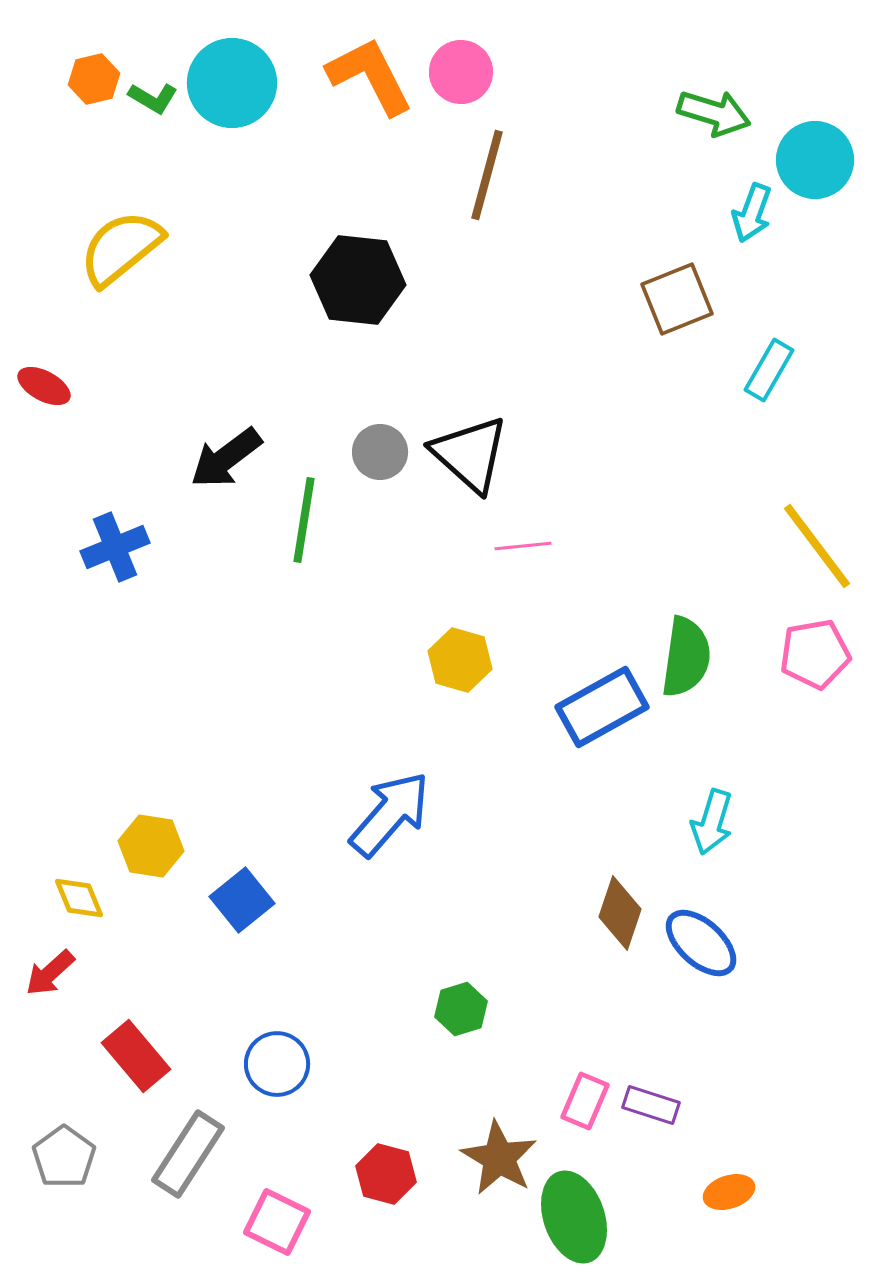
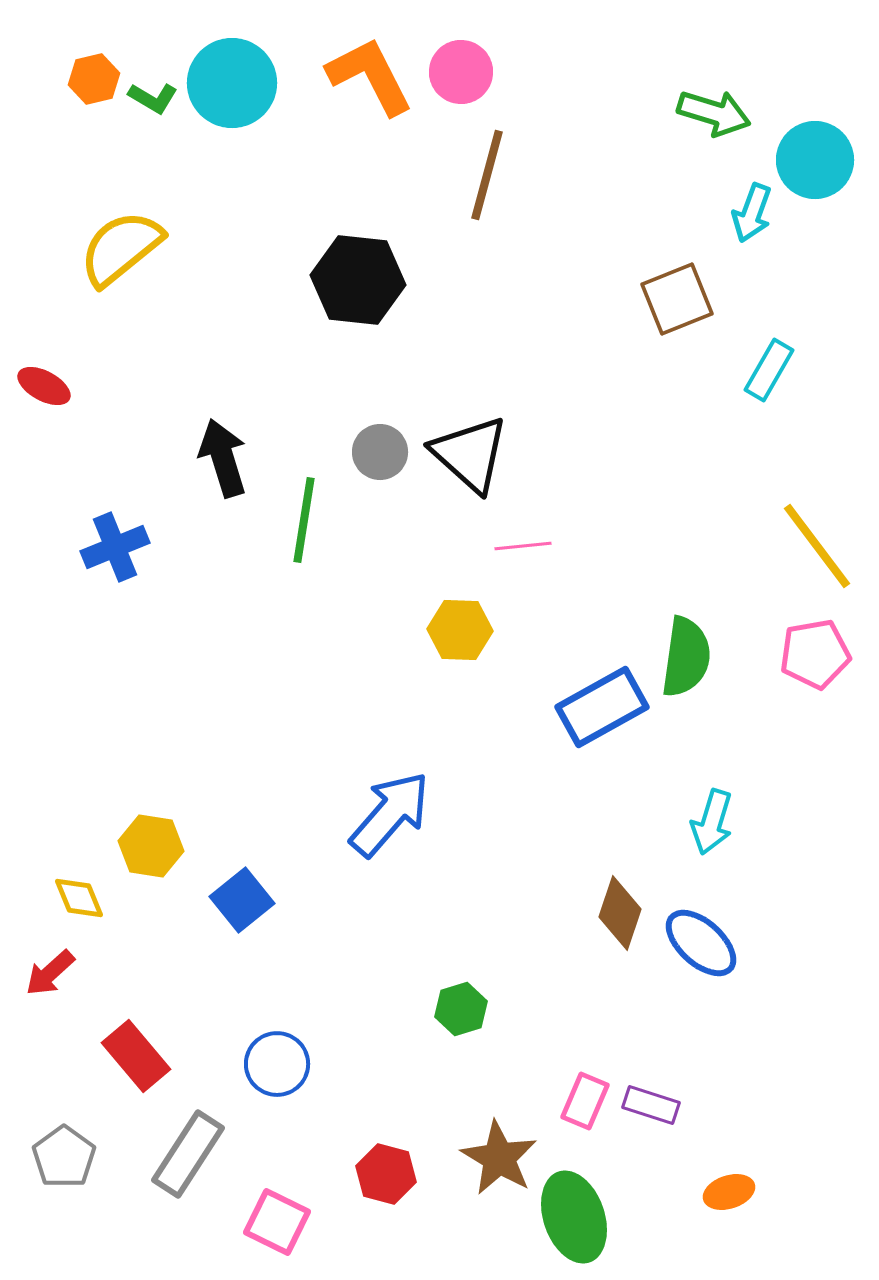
black arrow at (226, 458): moved 3 px left; rotated 110 degrees clockwise
yellow hexagon at (460, 660): moved 30 px up; rotated 14 degrees counterclockwise
